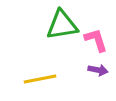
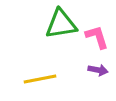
green triangle: moved 1 px left, 1 px up
pink L-shape: moved 1 px right, 3 px up
